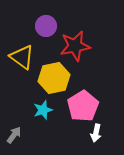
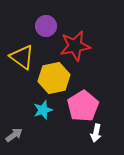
gray arrow: rotated 18 degrees clockwise
